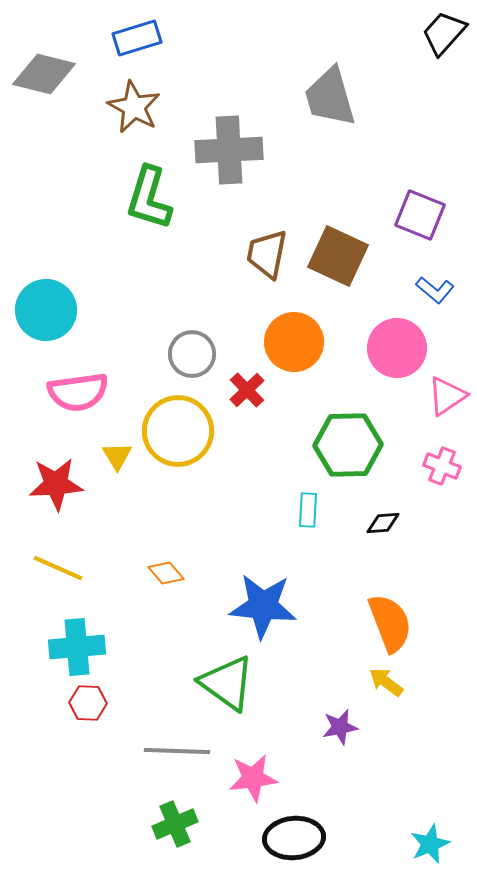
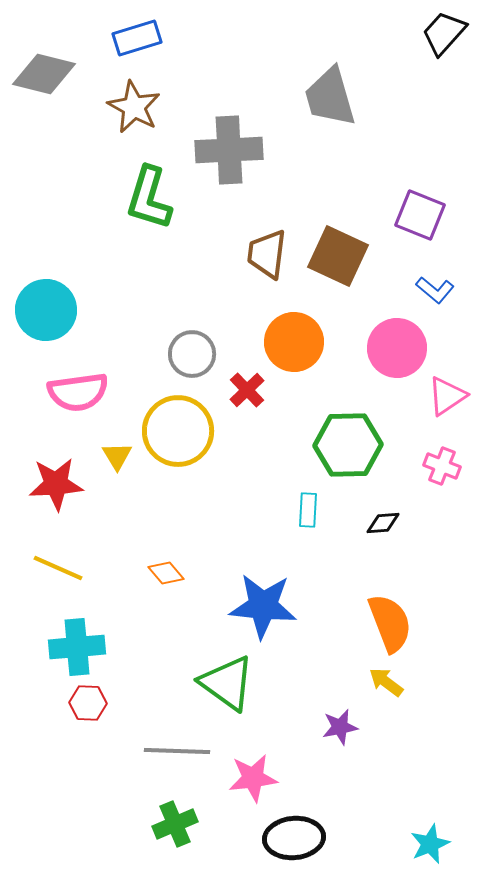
brown trapezoid: rotated 4 degrees counterclockwise
